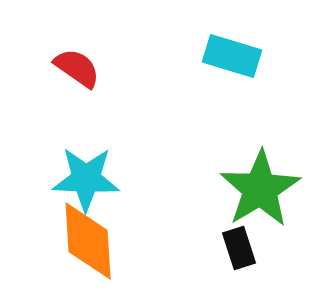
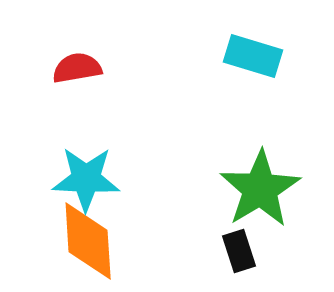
cyan rectangle: moved 21 px right
red semicircle: rotated 45 degrees counterclockwise
black rectangle: moved 3 px down
